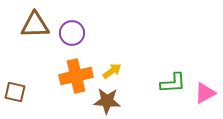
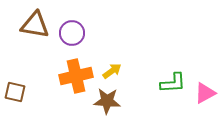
brown triangle: rotated 12 degrees clockwise
